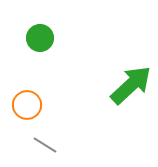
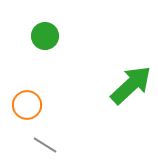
green circle: moved 5 px right, 2 px up
